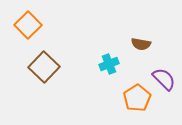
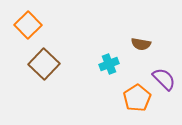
brown square: moved 3 px up
